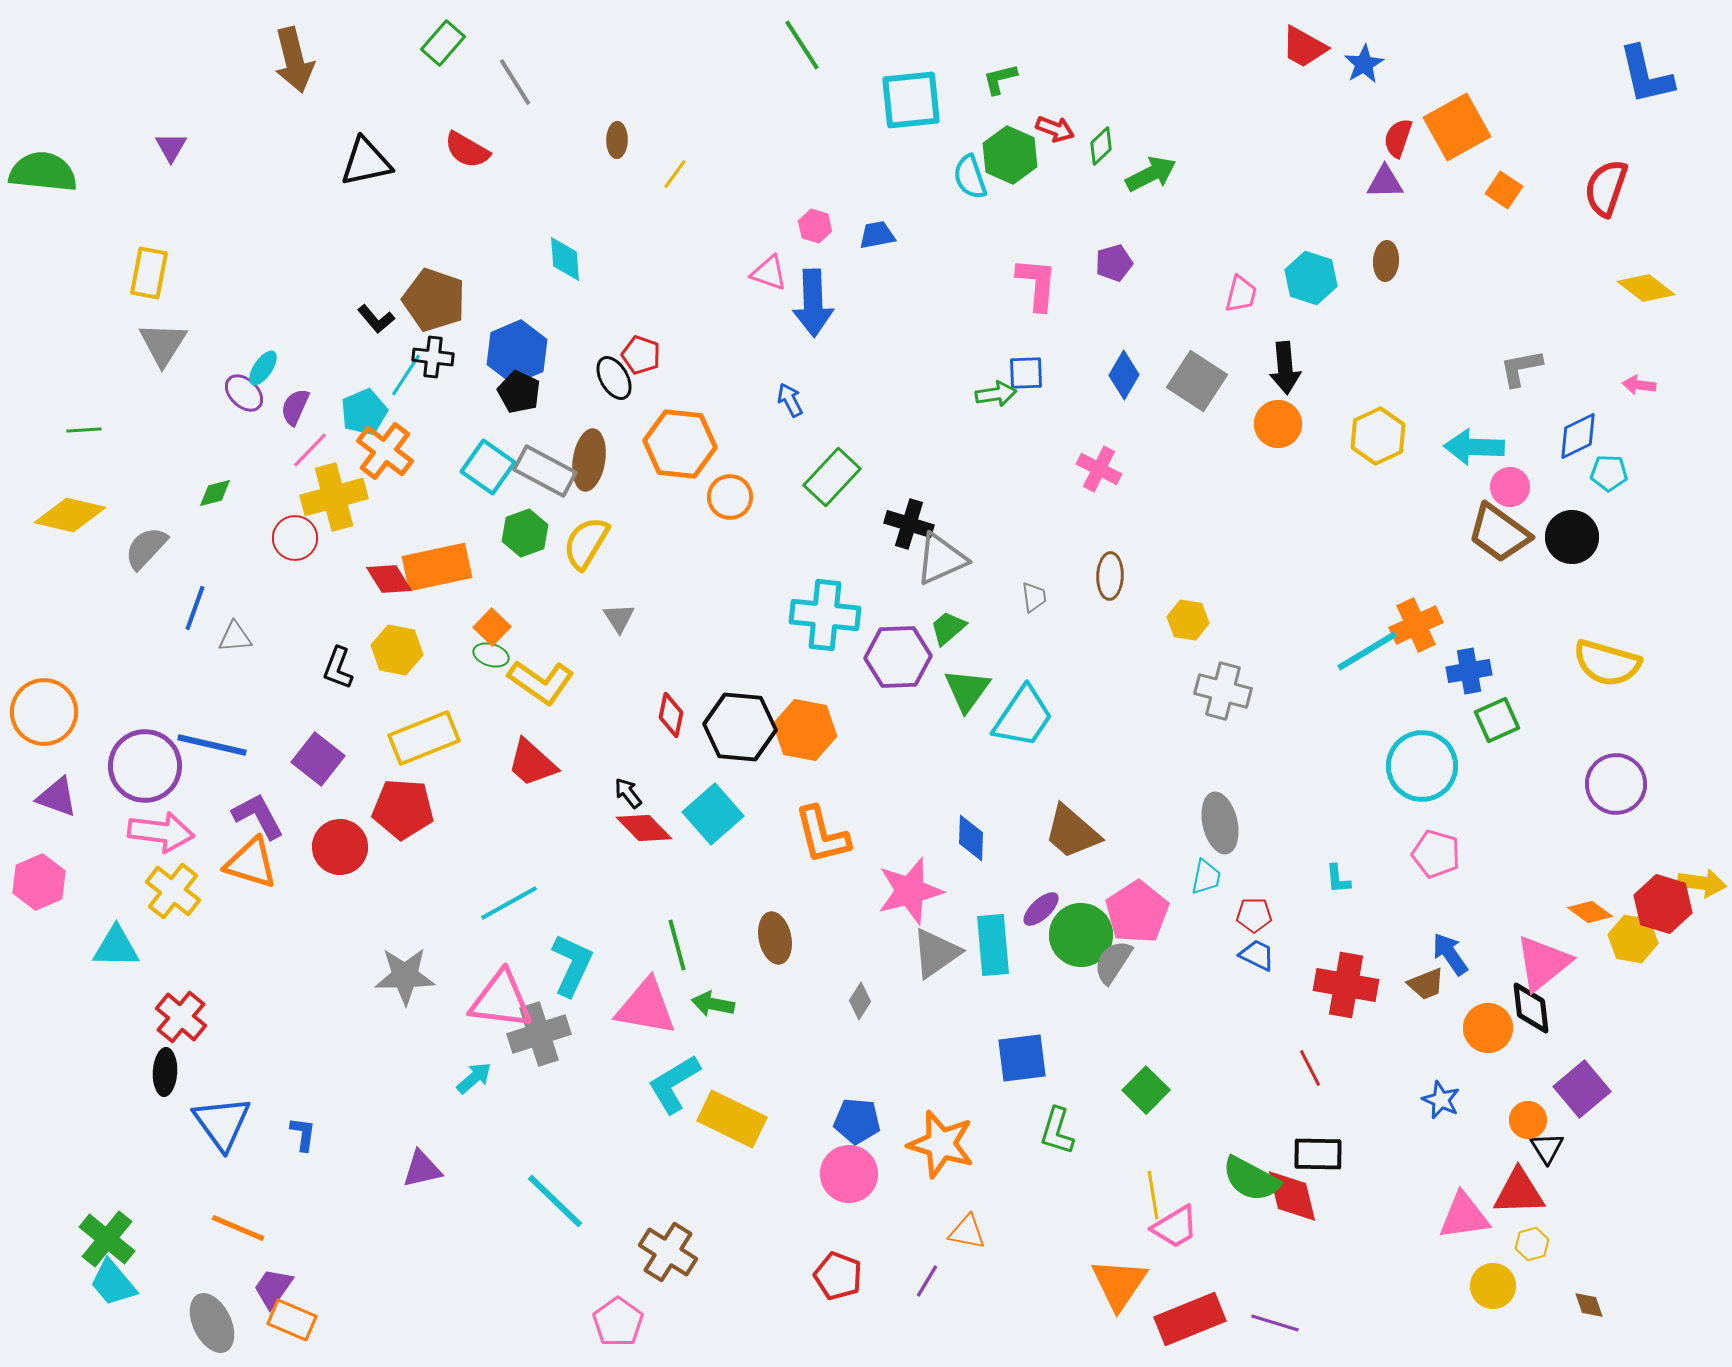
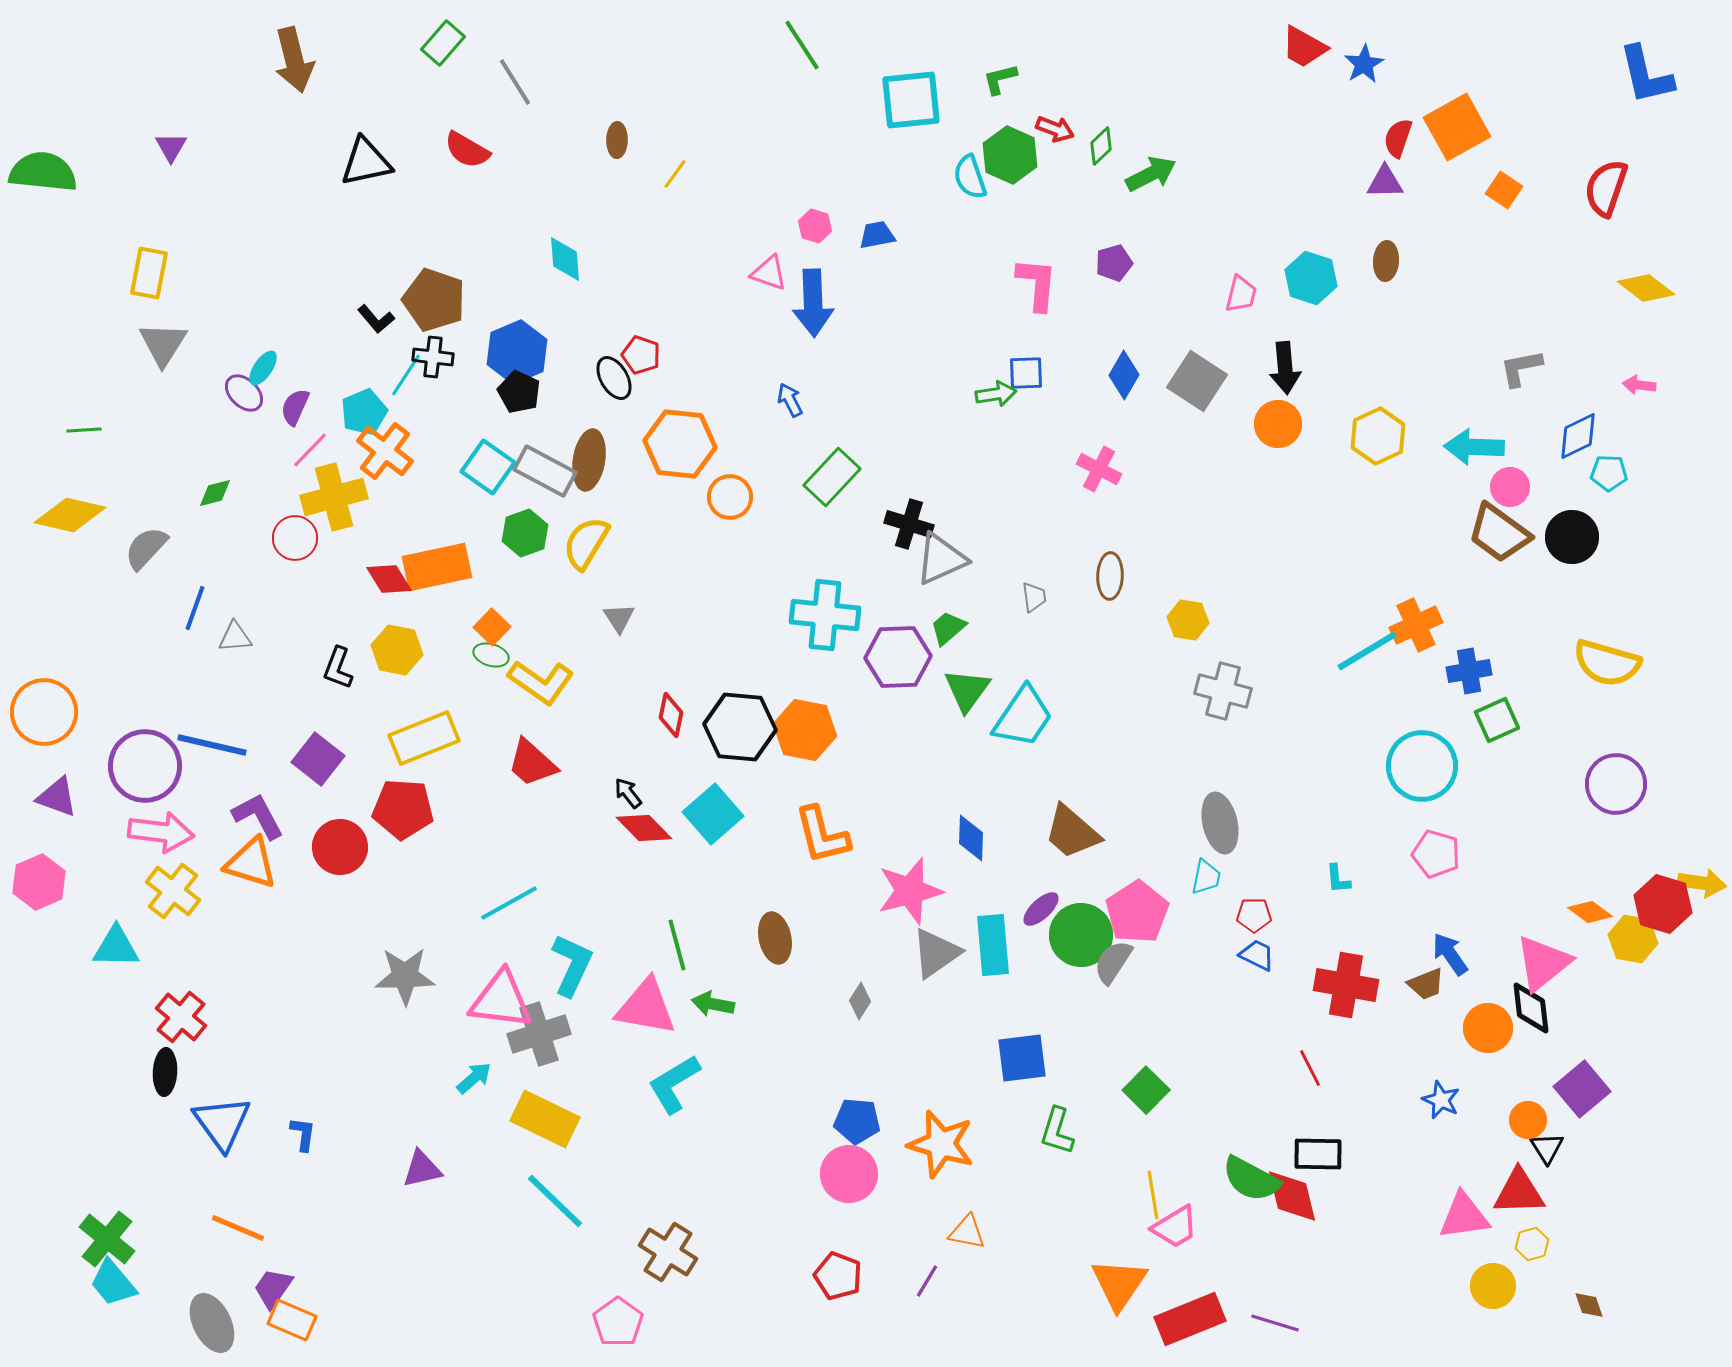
yellow rectangle at (732, 1119): moved 187 px left
